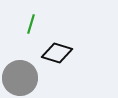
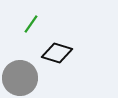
green line: rotated 18 degrees clockwise
